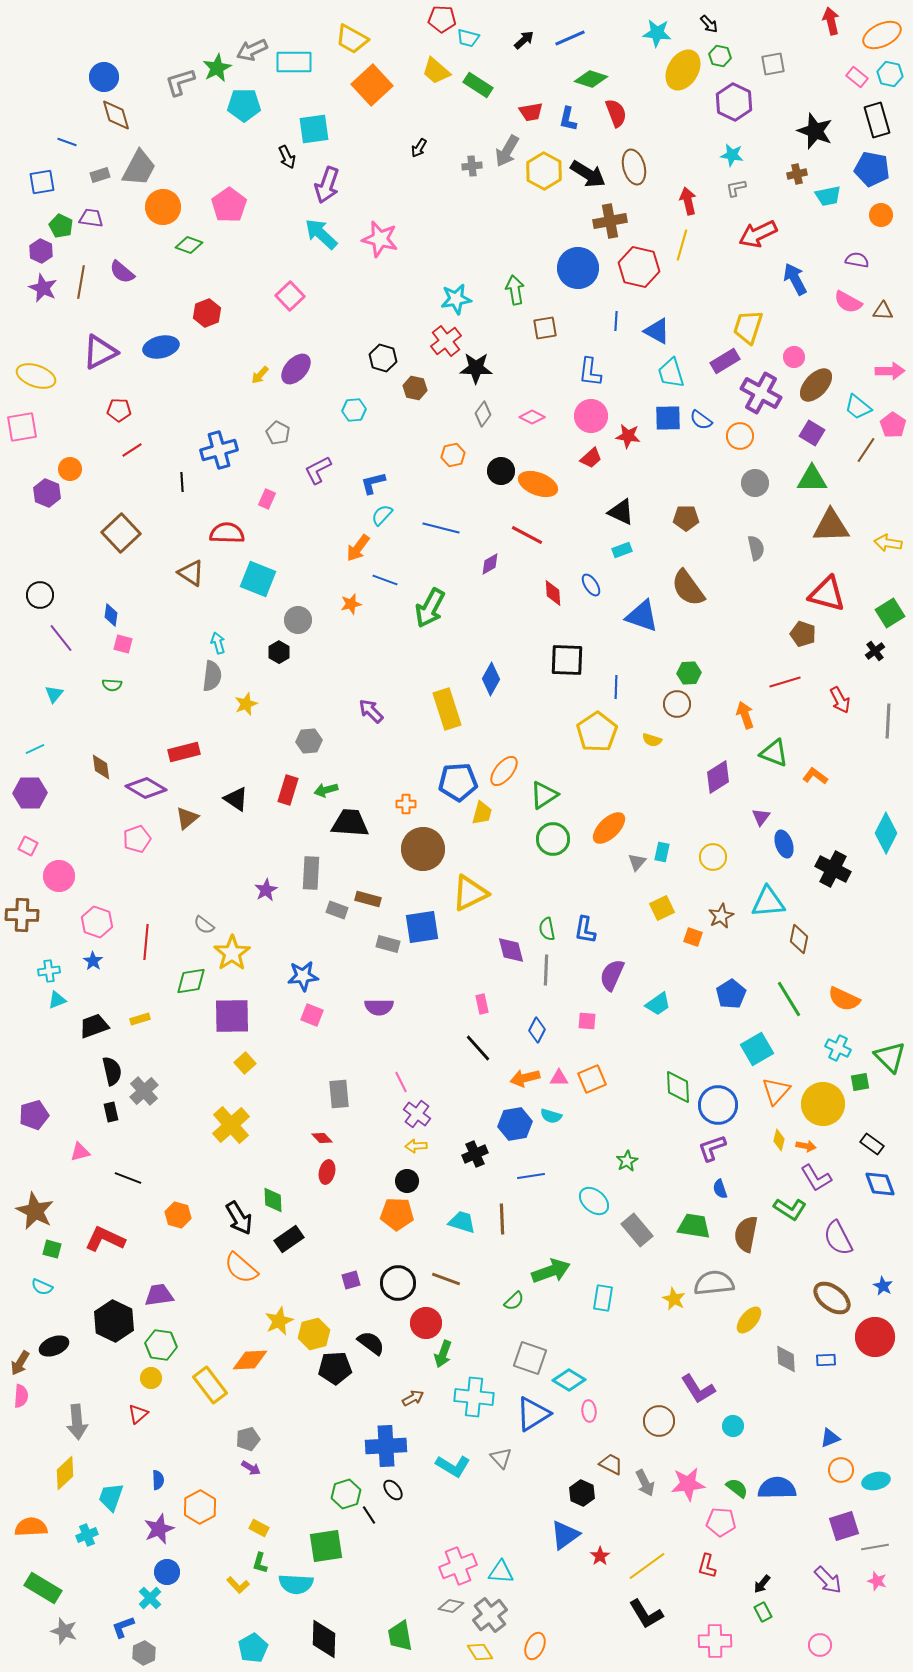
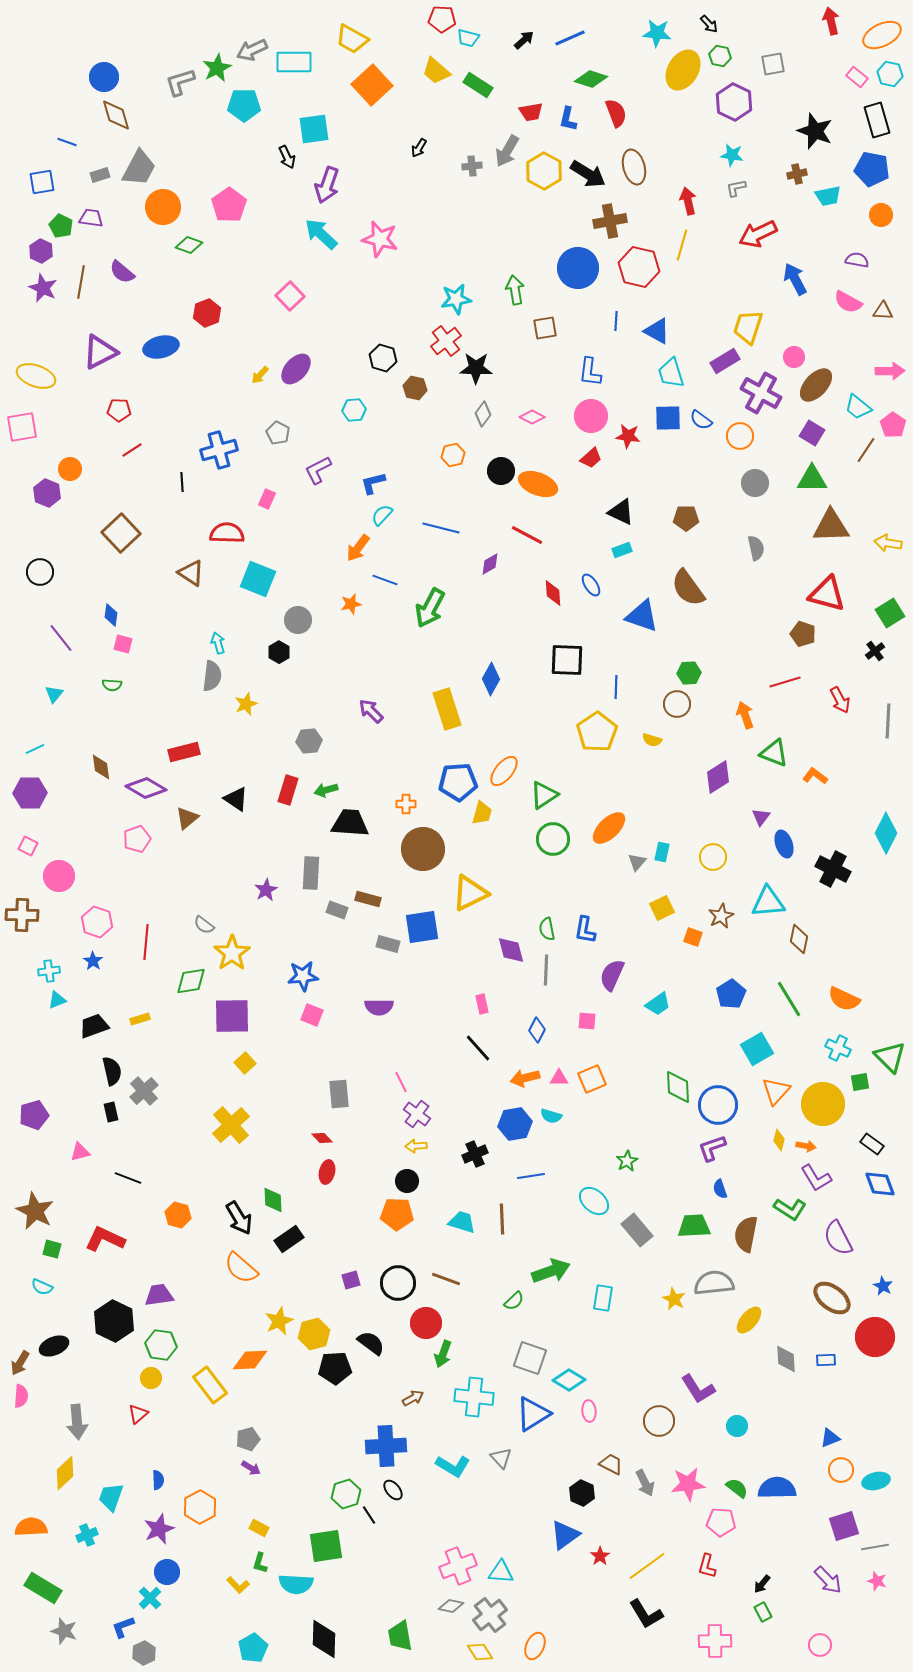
black circle at (40, 595): moved 23 px up
green trapezoid at (694, 1226): rotated 12 degrees counterclockwise
cyan circle at (733, 1426): moved 4 px right
